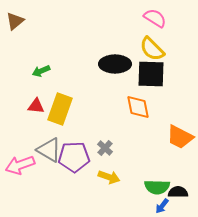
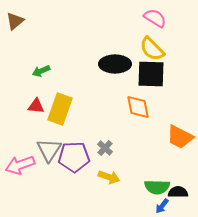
gray triangle: rotated 32 degrees clockwise
